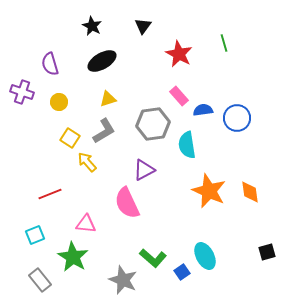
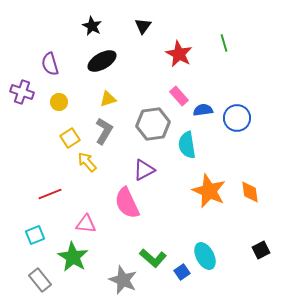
gray L-shape: rotated 28 degrees counterclockwise
yellow square: rotated 24 degrees clockwise
black square: moved 6 px left, 2 px up; rotated 12 degrees counterclockwise
